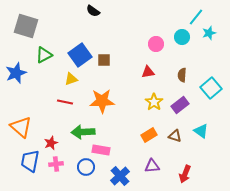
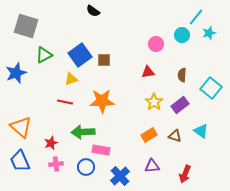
cyan circle: moved 2 px up
cyan square: rotated 10 degrees counterclockwise
blue trapezoid: moved 10 px left; rotated 35 degrees counterclockwise
